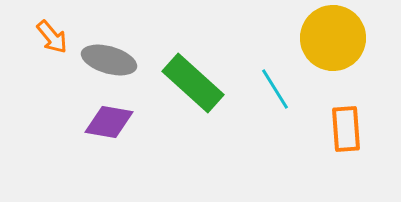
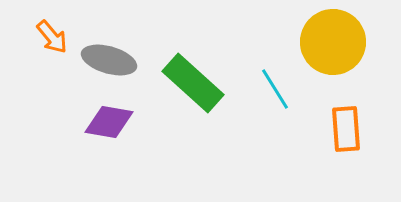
yellow circle: moved 4 px down
